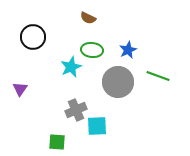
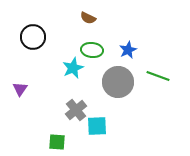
cyan star: moved 2 px right, 1 px down
gray cross: rotated 15 degrees counterclockwise
